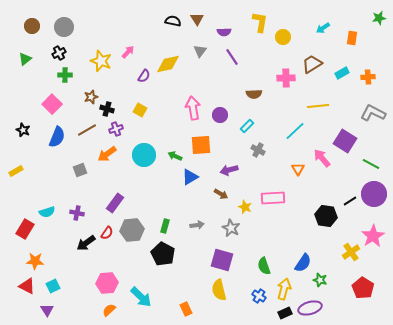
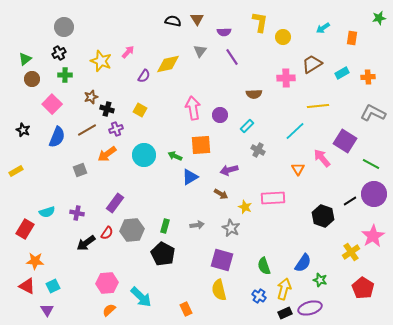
brown circle at (32, 26): moved 53 px down
black hexagon at (326, 216): moved 3 px left; rotated 10 degrees clockwise
